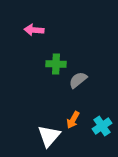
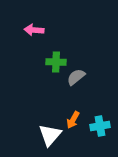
green cross: moved 2 px up
gray semicircle: moved 2 px left, 3 px up
cyan cross: moved 2 px left; rotated 24 degrees clockwise
white triangle: moved 1 px right, 1 px up
